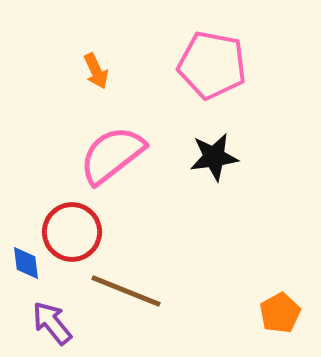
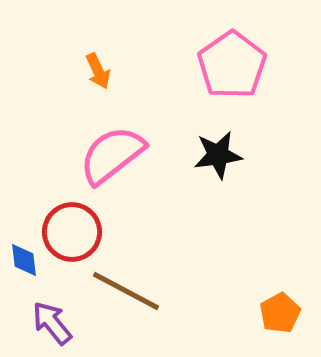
pink pentagon: moved 20 px right; rotated 26 degrees clockwise
orange arrow: moved 2 px right
black star: moved 4 px right, 2 px up
blue diamond: moved 2 px left, 3 px up
brown line: rotated 6 degrees clockwise
